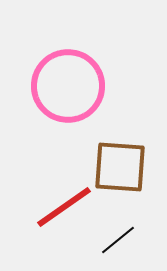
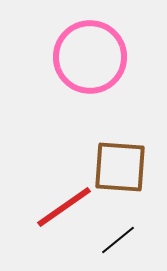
pink circle: moved 22 px right, 29 px up
